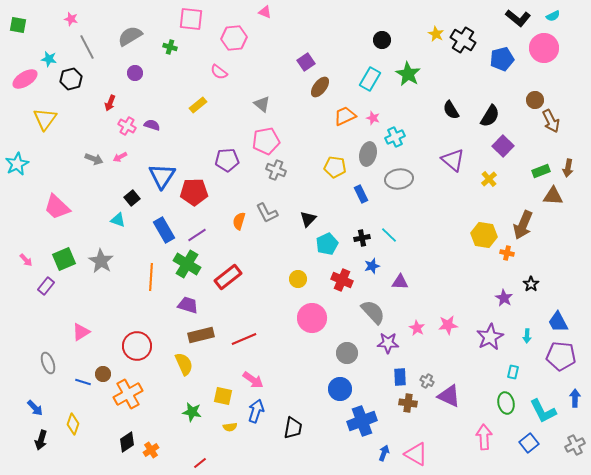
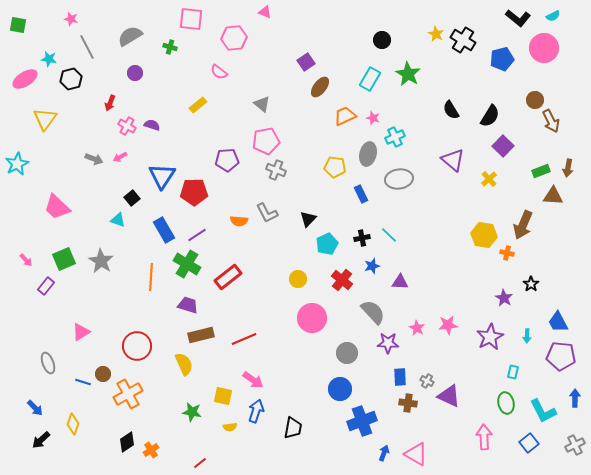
orange semicircle at (239, 221): rotated 102 degrees counterclockwise
red cross at (342, 280): rotated 15 degrees clockwise
black arrow at (41, 440): rotated 30 degrees clockwise
